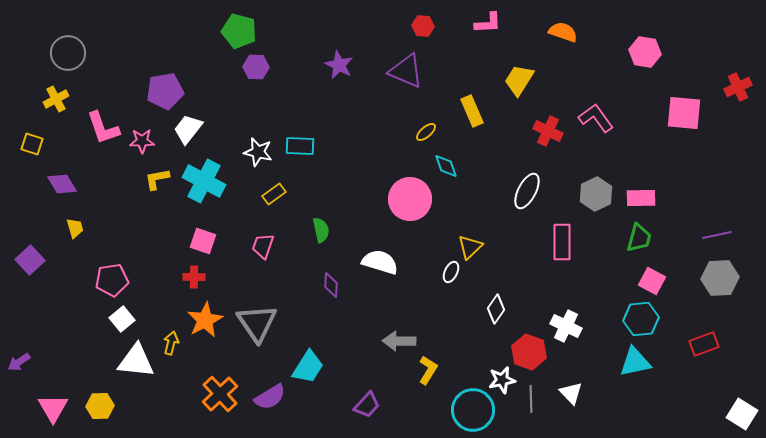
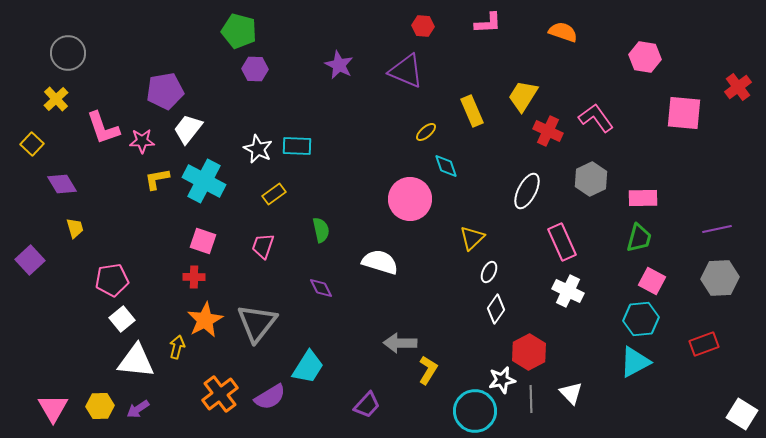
pink hexagon at (645, 52): moved 5 px down
purple hexagon at (256, 67): moved 1 px left, 2 px down
yellow trapezoid at (519, 80): moved 4 px right, 16 px down
red cross at (738, 87): rotated 12 degrees counterclockwise
yellow cross at (56, 99): rotated 15 degrees counterclockwise
yellow square at (32, 144): rotated 25 degrees clockwise
cyan rectangle at (300, 146): moved 3 px left
white star at (258, 152): moved 3 px up; rotated 12 degrees clockwise
gray hexagon at (596, 194): moved 5 px left, 15 px up
pink rectangle at (641, 198): moved 2 px right
purple line at (717, 235): moved 6 px up
pink rectangle at (562, 242): rotated 24 degrees counterclockwise
yellow triangle at (470, 247): moved 2 px right, 9 px up
white ellipse at (451, 272): moved 38 px right
purple diamond at (331, 285): moved 10 px left, 3 px down; rotated 30 degrees counterclockwise
gray triangle at (257, 323): rotated 12 degrees clockwise
white cross at (566, 326): moved 2 px right, 35 px up
gray arrow at (399, 341): moved 1 px right, 2 px down
yellow arrow at (171, 343): moved 6 px right, 4 px down
red hexagon at (529, 352): rotated 12 degrees clockwise
purple arrow at (19, 362): moved 119 px right, 47 px down
cyan triangle at (635, 362): rotated 16 degrees counterclockwise
orange cross at (220, 394): rotated 6 degrees clockwise
cyan circle at (473, 410): moved 2 px right, 1 px down
